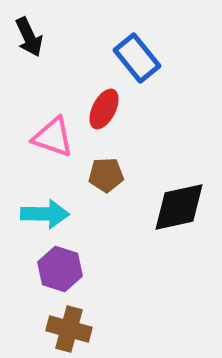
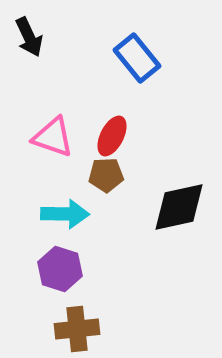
red ellipse: moved 8 px right, 27 px down
cyan arrow: moved 20 px right
brown cross: moved 8 px right; rotated 21 degrees counterclockwise
